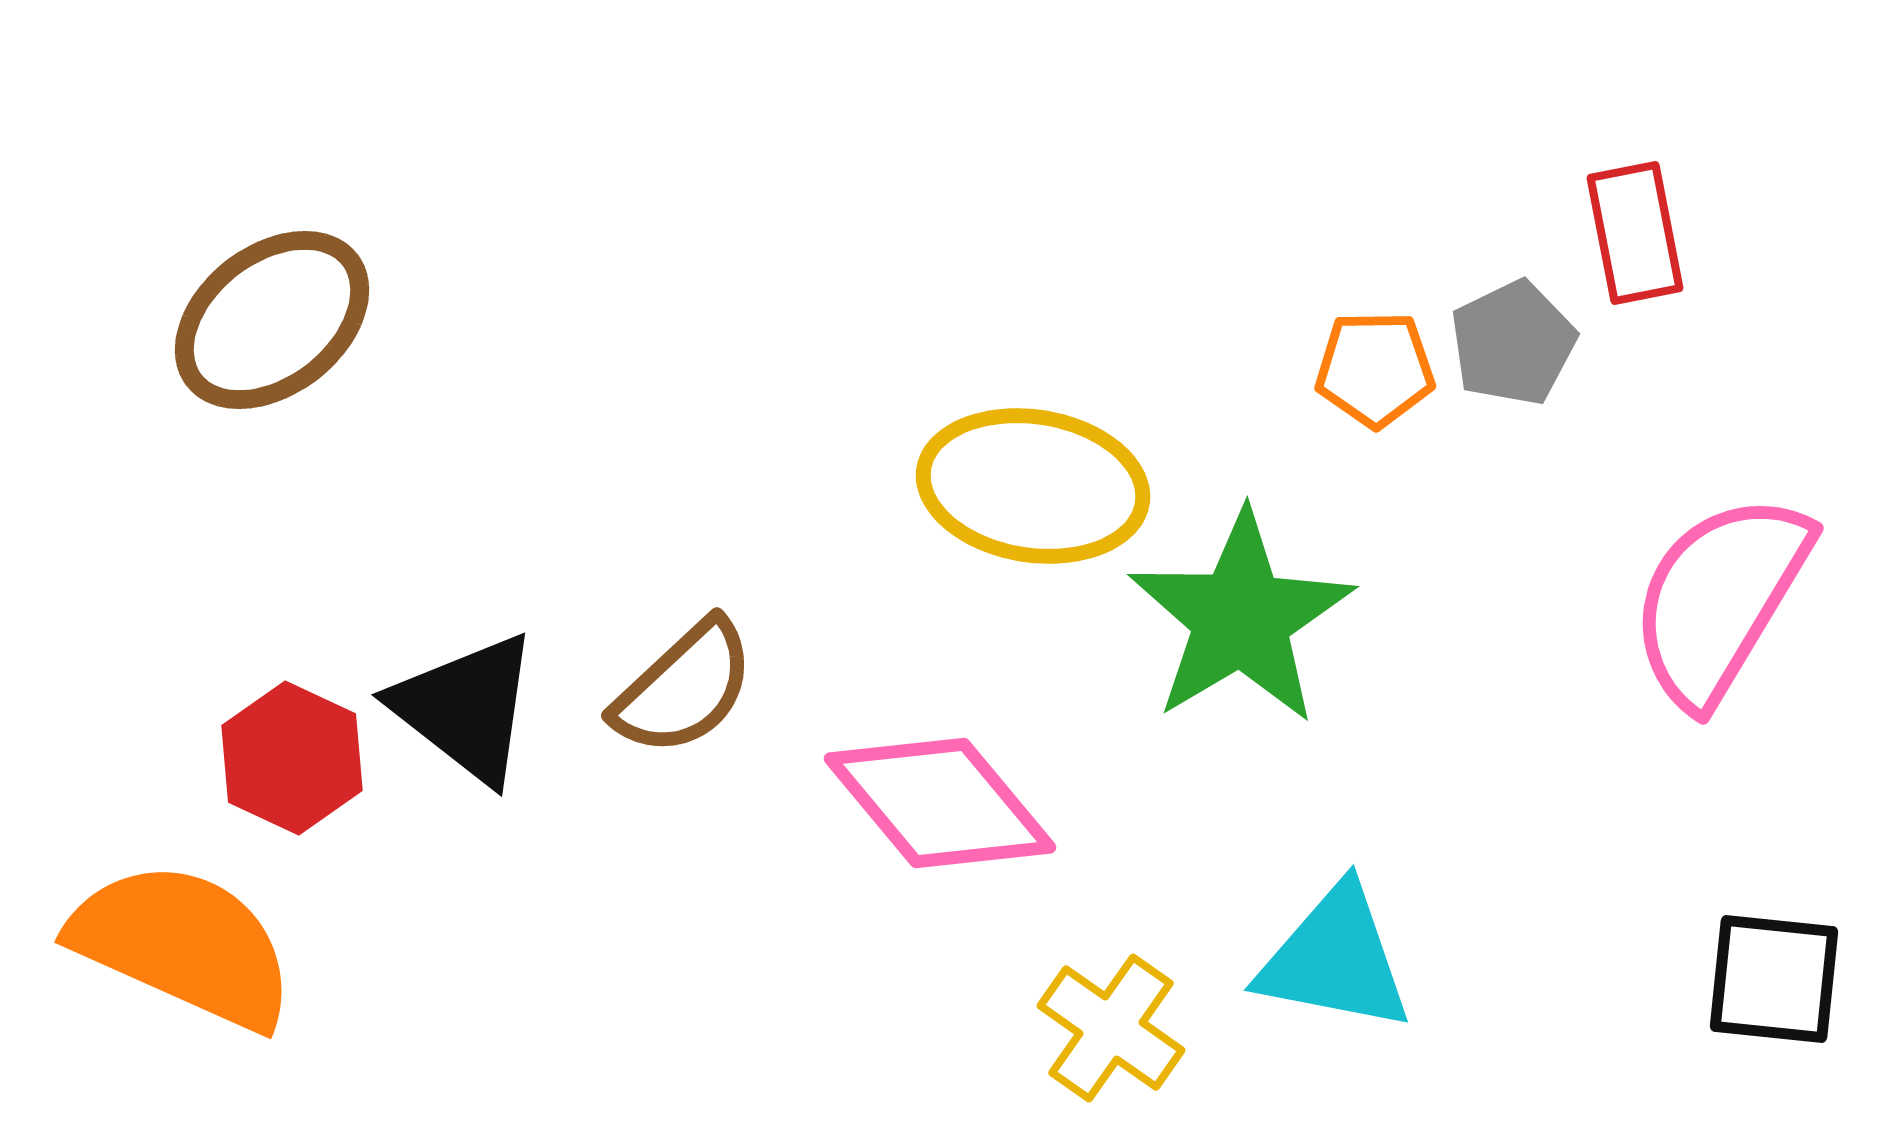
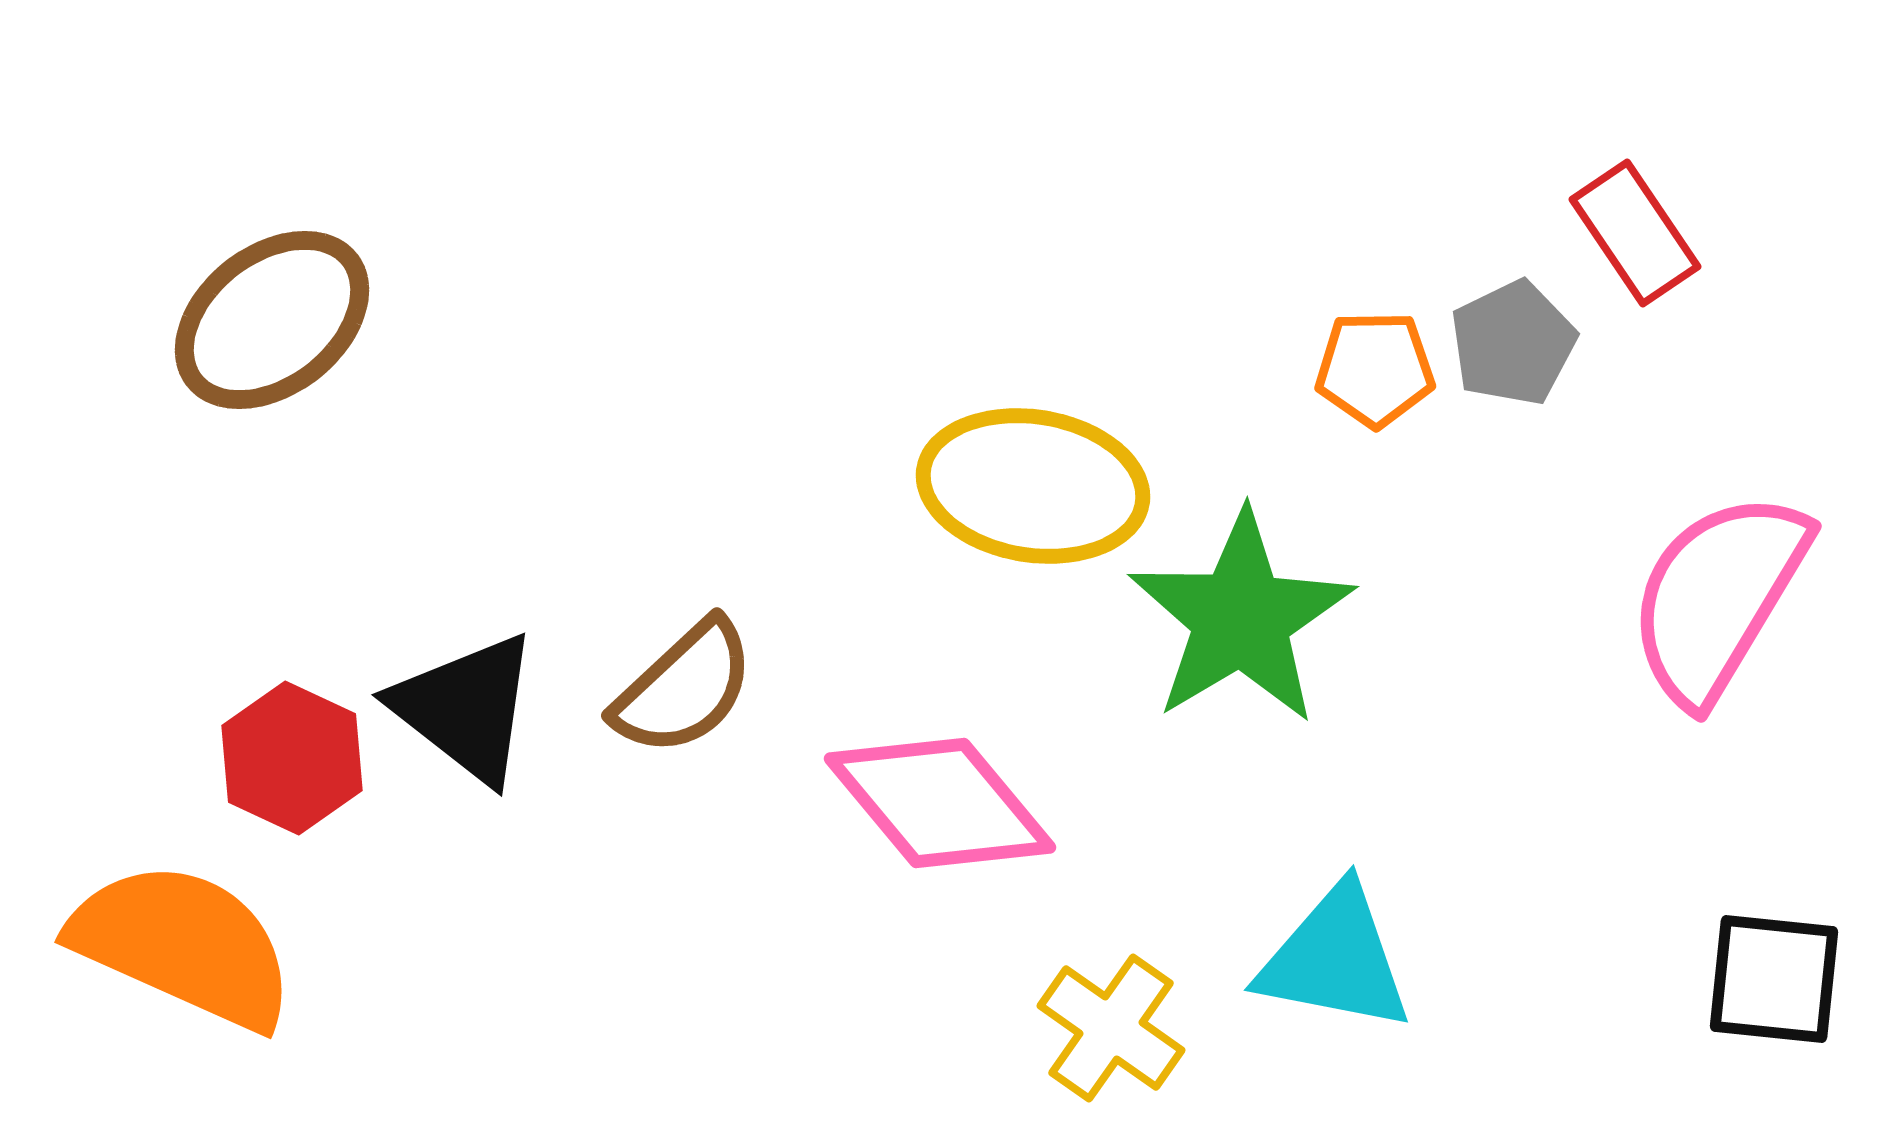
red rectangle: rotated 23 degrees counterclockwise
pink semicircle: moved 2 px left, 2 px up
